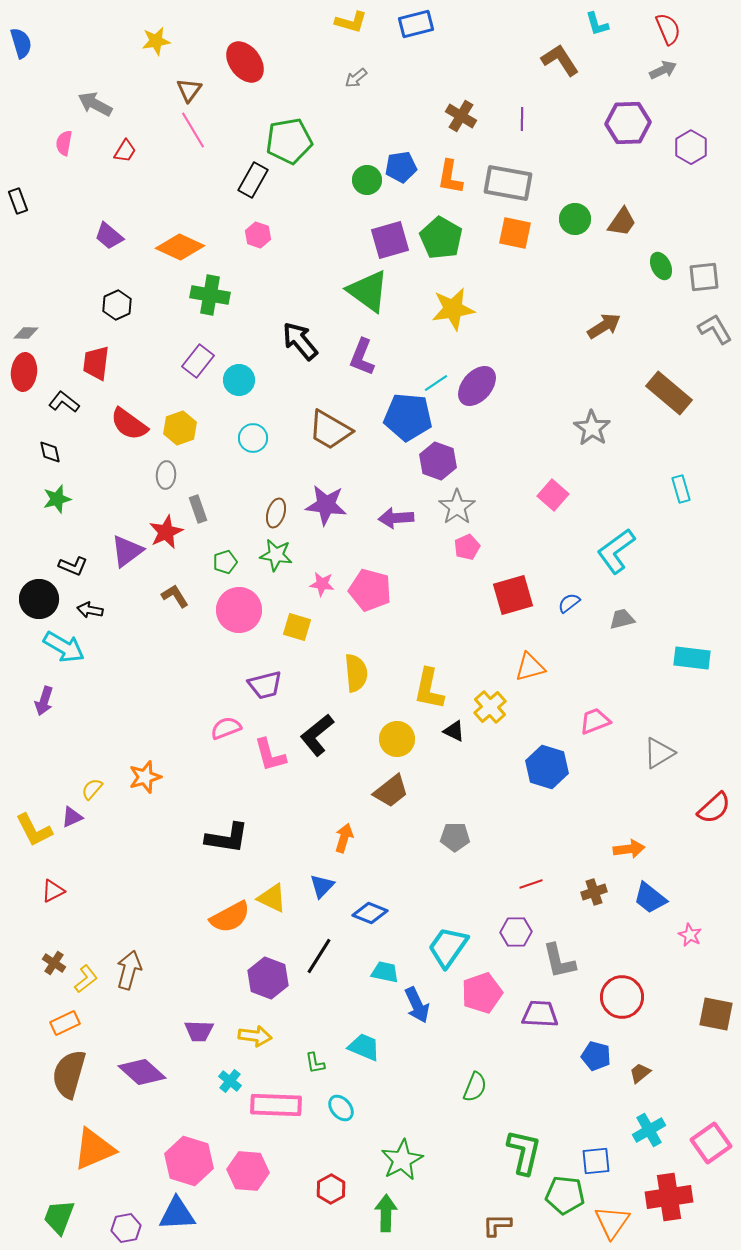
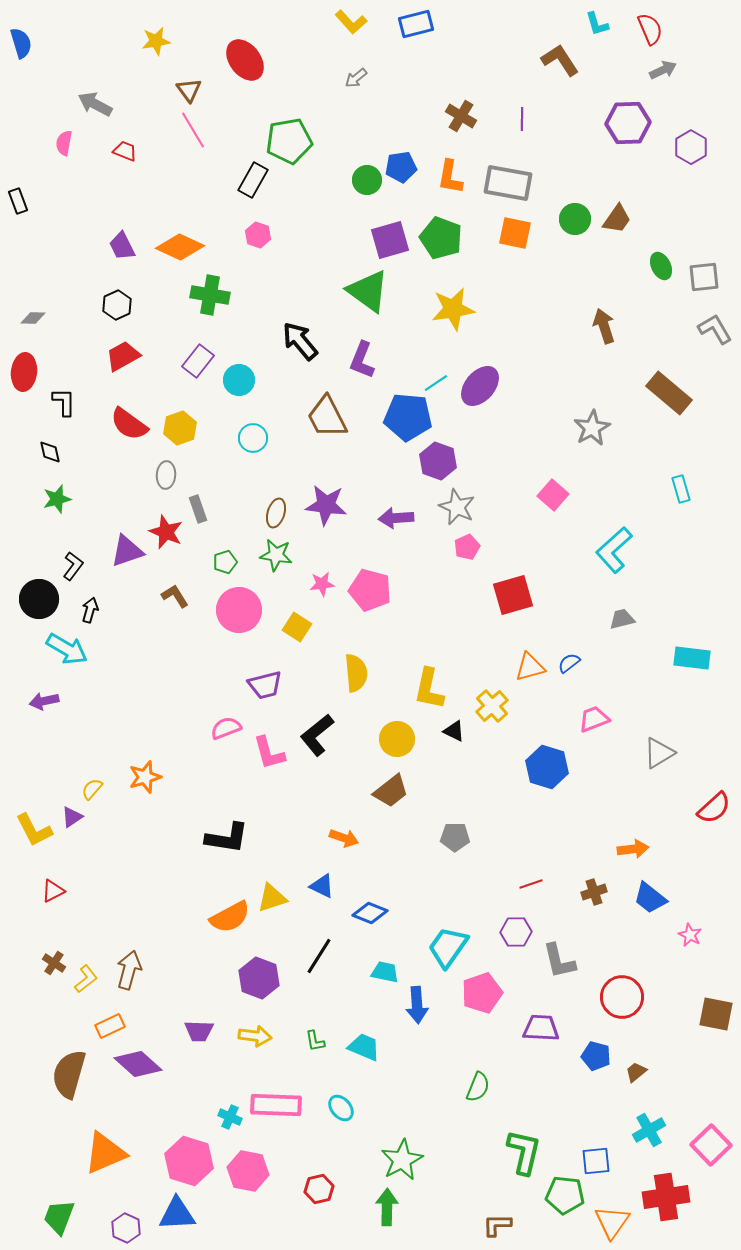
yellow L-shape at (351, 22): rotated 32 degrees clockwise
red semicircle at (668, 29): moved 18 px left
red ellipse at (245, 62): moved 2 px up
brown triangle at (189, 90): rotated 12 degrees counterclockwise
red trapezoid at (125, 151): rotated 100 degrees counterclockwise
brown trapezoid at (622, 222): moved 5 px left, 3 px up
purple trapezoid at (109, 236): moved 13 px right, 10 px down; rotated 24 degrees clockwise
green pentagon at (441, 238): rotated 9 degrees counterclockwise
brown arrow at (604, 326): rotated 76 degrees counterclockwise
gray diamond at (26, 333): moved 7 px right, 15 px up
purple L-shape at (362, 357): moved 3 px down
red trapezoid at (96, 363): moved 27 px right, 7 px up; rotated 54 degrees clockwise
purple ellipse at (477, 386): moved 3 px right
black L-shape at (64, 402): rotated 52 degrees clockwise
gray star at (592, 428): rotated 9 degrees clockwise
brown trapezoid at (330, 430): moved 3 px left, 13 px up; rotated 33 degrees clockwise
gray star at (457, 507): rotated 12 degrees counterclockwise
red star at (166, 532): rotated 24 degrees counterclockwise
purple triangle at (127, 551): rotated 18 degrees clockwise
cyan L-shape at (616, 551): moved 2 px left, 1 px up; rotated 6 degrees counterclockwise
black L-shape at (73, 566): rotated 76 degrees counterclockwise
pink star at (322, 584): rotated 15 degrees counterclockwise
blue semicircle at (569, 603): moved 60 px down
black arrow at (90, 610): rotated 95 degrees clockwise
yellow square at (297, 627): rotated 16 degrees clockwise
cyan arrow at (64, 647): moved 3 px right, 2 px down
purple arrow at (44, 701): rotated 60 degrees clockwise
yellow cross at (490, 707): moved 2 px right, 1 px up
pink trapezoid at (595, 721): moved 1 px left, 2 px up
pink L-shape at (270, 755): moved 1 px left, 2 px up
purple triangle at (72, 817): rotated 10 degrees counterclockwise
orange arrow at (344, 838): rotated 92 degrees clockwise
orange arrow at (629, 849): moved 4 px right
blue triangle at (322, 886): rotated 48 degrees counterclockwise
yellow triangle at (272, 898): rotated 44 degrees counterclockwise
purple hexagon at (268, 978): moved 9 px left
blue arrow at (417, 1005): rotated 21 degrees clockwise
purple trapezoid at (540, 1014): moved 1 px right, 14 px down
orange rectangle at (65, 1023): moved 45 px right, 3 px down
green L-shape at (315, 1063): moved 22 px up
purple diamond at (142, 1072): moved 4 px left, 8 px up
brown trapezoid at (640, 1073): moved 4 px left, 1 px up
cyan cross at (230, 1081): moved 36 px down; rotated 15 degrees counterclockwise
green semicircle at (475, 1087): moved 3 px right
pink square at (711, 1143): moved 2 px down; rotated 9 degrees counterclockwise
orange triangle at (94, 1149): moved 11 px right, 4 px down
pink hexagon at (248, 1171): rotated 6 degrees clockwise
red hexagon at (331, 1189): moved 12 px left; rotated 16 degrees clockwise
red cross at (669, 1197): moved 3 px left
green arrow at (386, 1213): moved 1 px right, 6 px up
purple hexagon at (126, 1228): rotated 24 degrees counterclockwise
